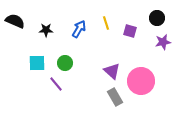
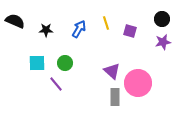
black circle: moved 5 px right, 1 px down
pink circle: moved 3 px left, 2 px down
gray rectangle: rotated 30 degrees clockwise
